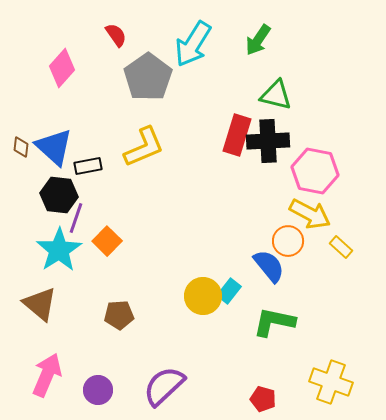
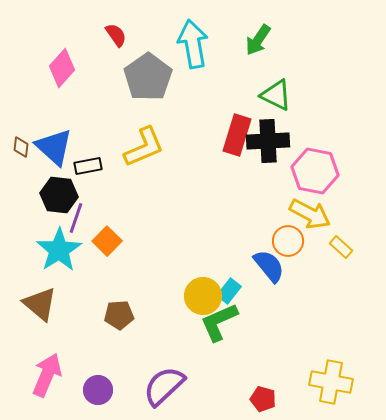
cyan arrow: rotated 138 degrees clockwise
green triangle: rotated 12 degrees clockwise
green L-shape: moved 55 px left; rotated 36 degrees counterclockwise
yellow cross: rotated 9 degrees counterclockwise
